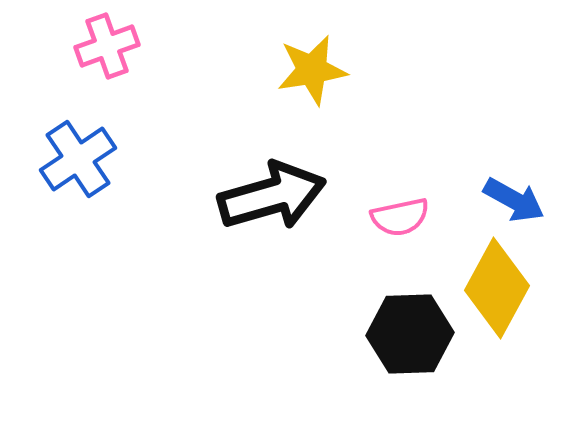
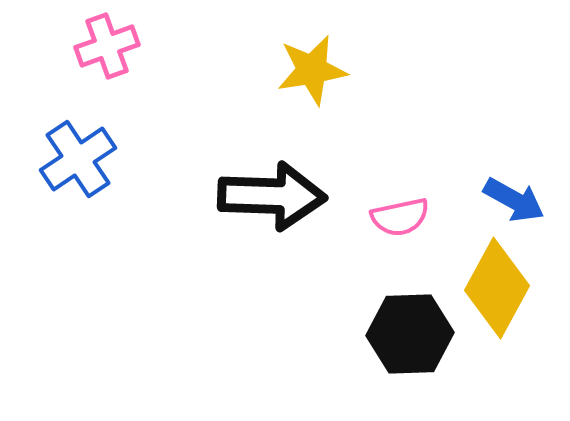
black arrow: rotated 18 degrees clockwise
